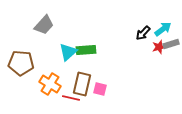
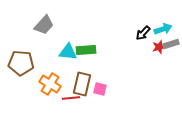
cyan arrow: rotated 18 degrees clockwise
cyan triangle: rotated 48 degrees clockwise
red line: rotated 18 degrees counterclockwise
